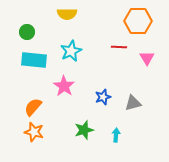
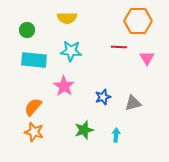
yellow semicircle: moved 4 px down
green circle: moved 2 px up
cyan star: rotated 30 degrees clockwise
